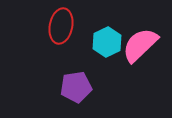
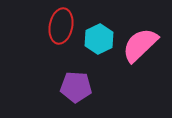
cyan hexagon: moved 8 px left, 3 px up
purple pentagon: rotated 12 degrees clockwise
